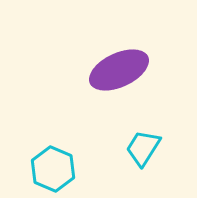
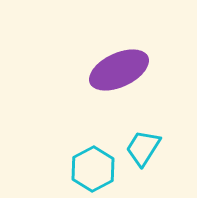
cyan hexagon: moved 40 px right; rotated 9 degrees clockwise
